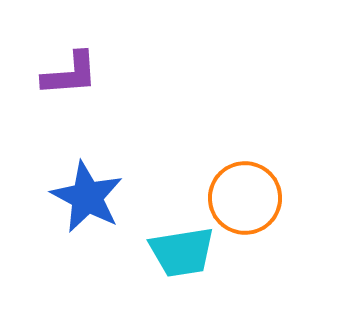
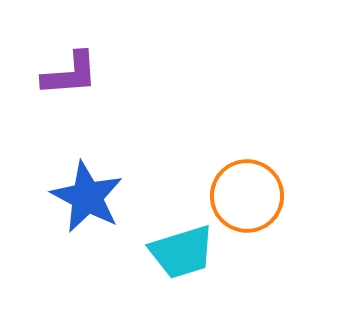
orange circle: moved 2 px right, 2 px up
cyan trapezoid: rotated 8 degrees counterclockwise
